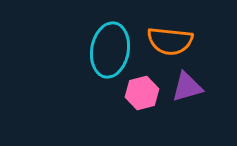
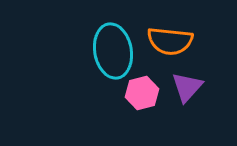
cyan ellipse: moved 3 px right, 1 px down; rotated 20 degrees counterclockwise
purple triangle: rotated 32 degrees counterclockwise
